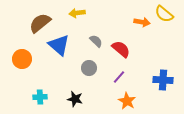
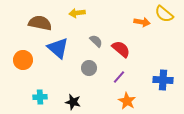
brown semicircle: rotated 50 degrees clockwise
blue triangle: moved 1 px left, 3 px down
orange circle: moved 1 px right, 1 px down
black star: moved 2 px left, 3 px down
